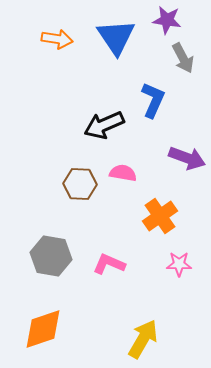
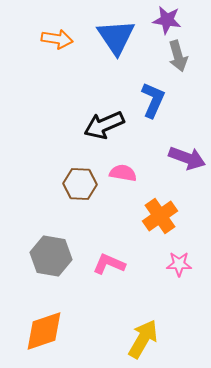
gray arrow: moved 5 px left, 2 px up; rotated 12 degrees clockwise
orange diamond: moved 1 px right, 2 px down
